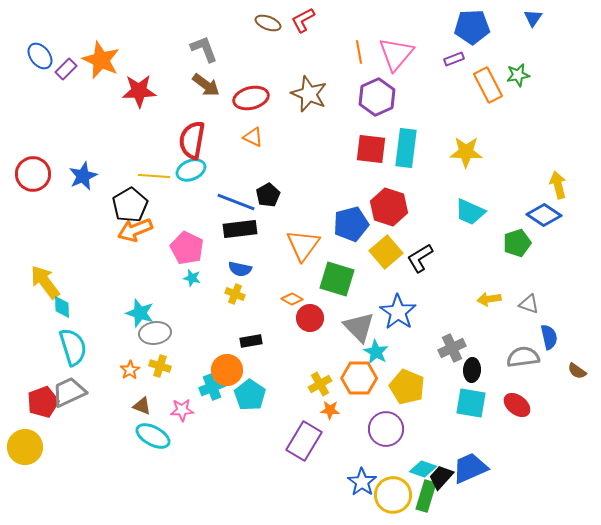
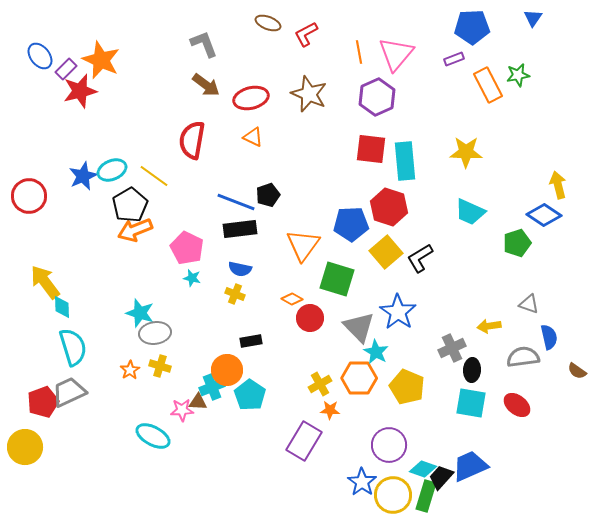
red L-shape at (303, 20): moved 3 px right, 14 px down
gray L-shape at (204, 49): moved 5 px up
red star at (139, 91): moved 59 px left; rotated 12 degrees counterclockwise
cyan rectangle at (406, 148): moved 1 px left, 13 px down; rotated 12 degrees counterclockwise
cyan ellipse at (191, 170): moved 79 px left
red circle at (33, 174): moved 4 px left, 22 px down
yellow line at (154, 176): rotated 32 degrees clockwise
black pentagon at (268, 195): rotated 10 degrees clockwise
blue pentagon at (351, 224): rotated 12 degrees clockwise
yellow arrow at (489, 299): moved 27 px down
brown triangle at (142, 406): moved 56 px right, 4 px up; rotated 18 degrees counterclockwise
purple circle at (386, 429): moved 3 px right, 16 px down
blue trapezoid at (470, 468): moved 2 px up
